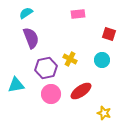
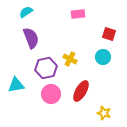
cyan semicircle: moved 1 px up
cyan circle: moved 1 px right, 3 px up
red ellipse: rotated 25 degrees counterclockwise
